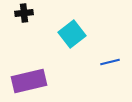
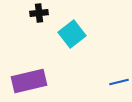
black cross: moved 15 px right
blue line: moved 9 px right, 20 px down
